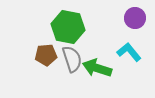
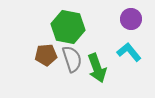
purple circle: moved 4 px left, 1 px down
green arrow: rotated 128 degrees counterclockwise
